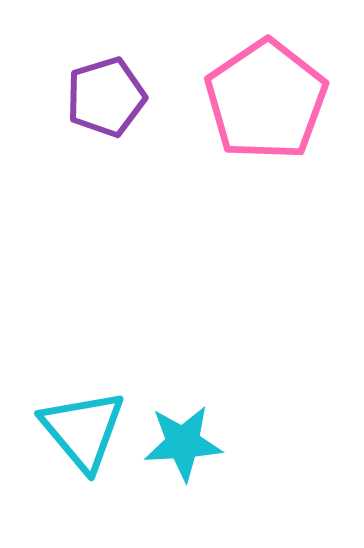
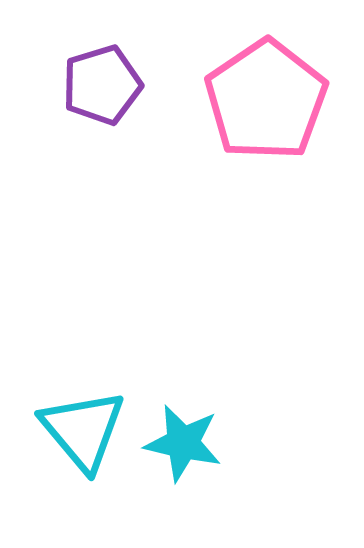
purple pentagon: moved 4 px left, 12 px up
cyan star: rotated 16 degrees clockwise
